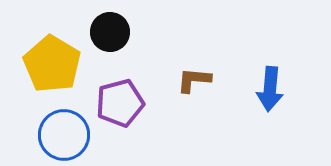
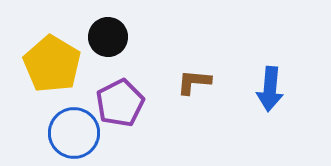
black circle: moved 2 px left, 5 px down
brown L-shape: moved 2 px down
purple pentagon: rotated 12 degrees counterclockwise
blue circle: moved 10 px right, 2 px up
